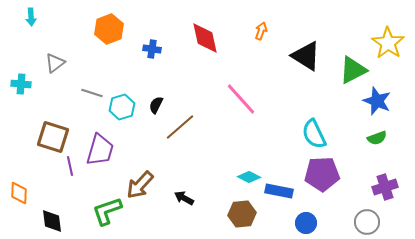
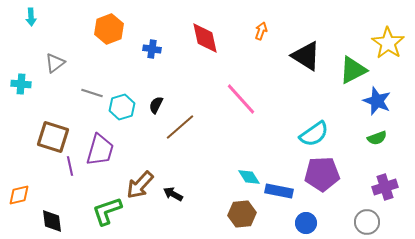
cyan semicircle: rotated 100 degrees counterclockwise
cyan diamond: rotated 30 degrees clockwise
orange diamond: moved 2 px down; rotated 75 degrees clockwise
black arrow: moved 11 px left, 4 px up
